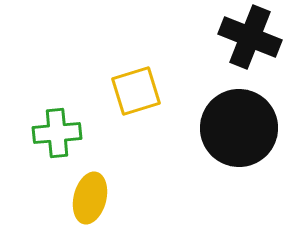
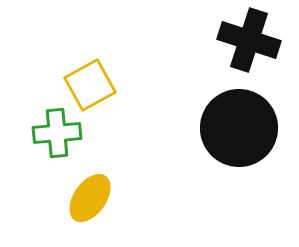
black cross: moved 1 px left, 3 px down; rotated 4 degrees counterclockwise
yellow square: moved 46 px left, 6 px up; rotated 12 degrees counterclockwise
yellow ellipse: rotated 21 degrees clockwise
